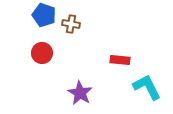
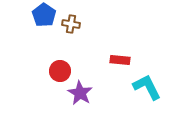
blue pentagon: rotated 15 degrees clockwise
red circle: moved 18 px right, 18 px down
